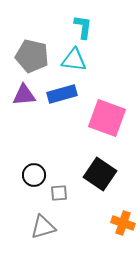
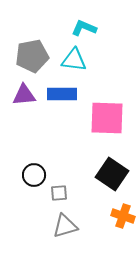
cyan L-shape: moved 1 px right, 1 px down; rotated 75 degrees counterclockwise
gray pentagon: rotated 24 degrees counterclockwise
blue rectangle: rotated 16 degrees clockwise
pink square: rotated 18 degrees counterclockwise
black square: moved 12 px right
orange cross: moved 7 px up
gray triangle: moved 22 px right, 1 px up
